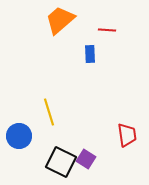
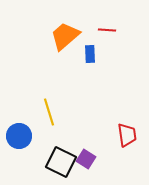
orange trapezoid: moved 5 px right, 16 px down
